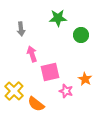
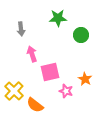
orange semicircle: moved 1 px left, 1 px down
